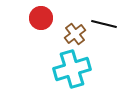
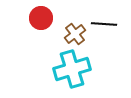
black line: rotated 10 degrees counterclockwise
